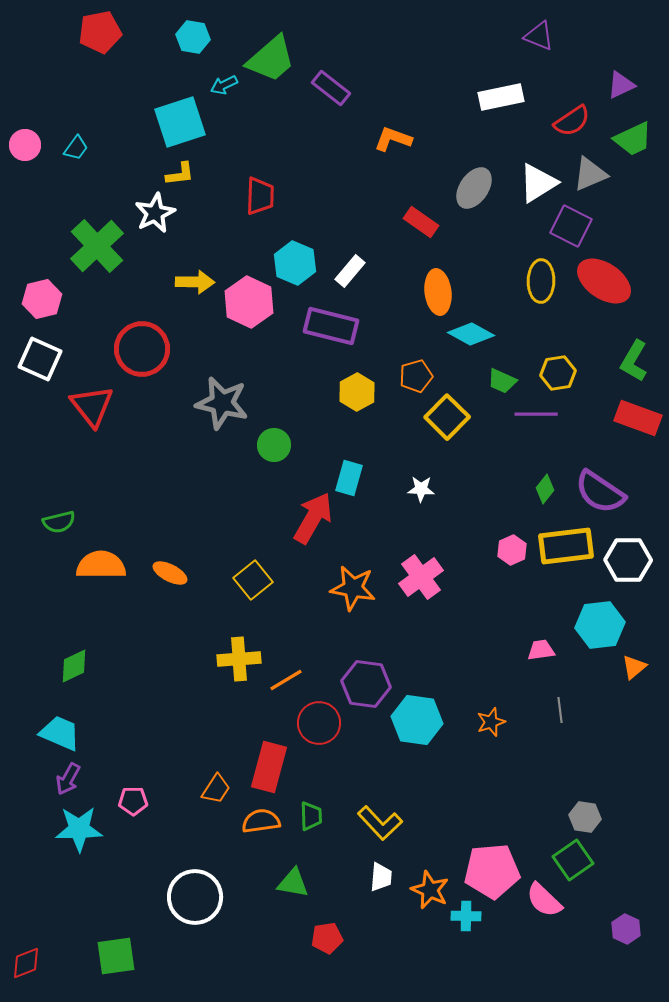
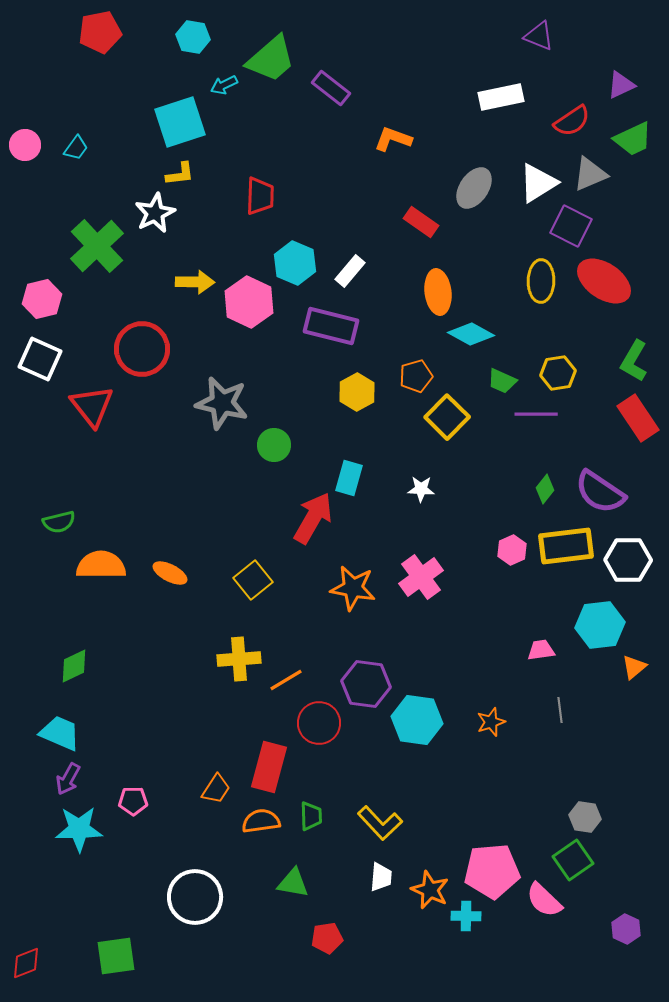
red rectangle at (638, 418): rotated 36 degrees clockwise
